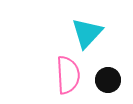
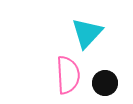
black circle: moved 3 px left, 3 px down
